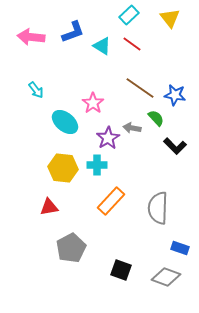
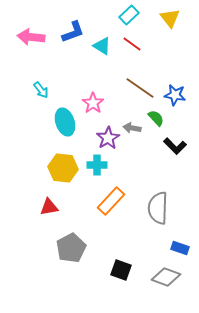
cyan arrow: moved 5 px right
cyan ellipse: rotated 32 degrees clockwise
